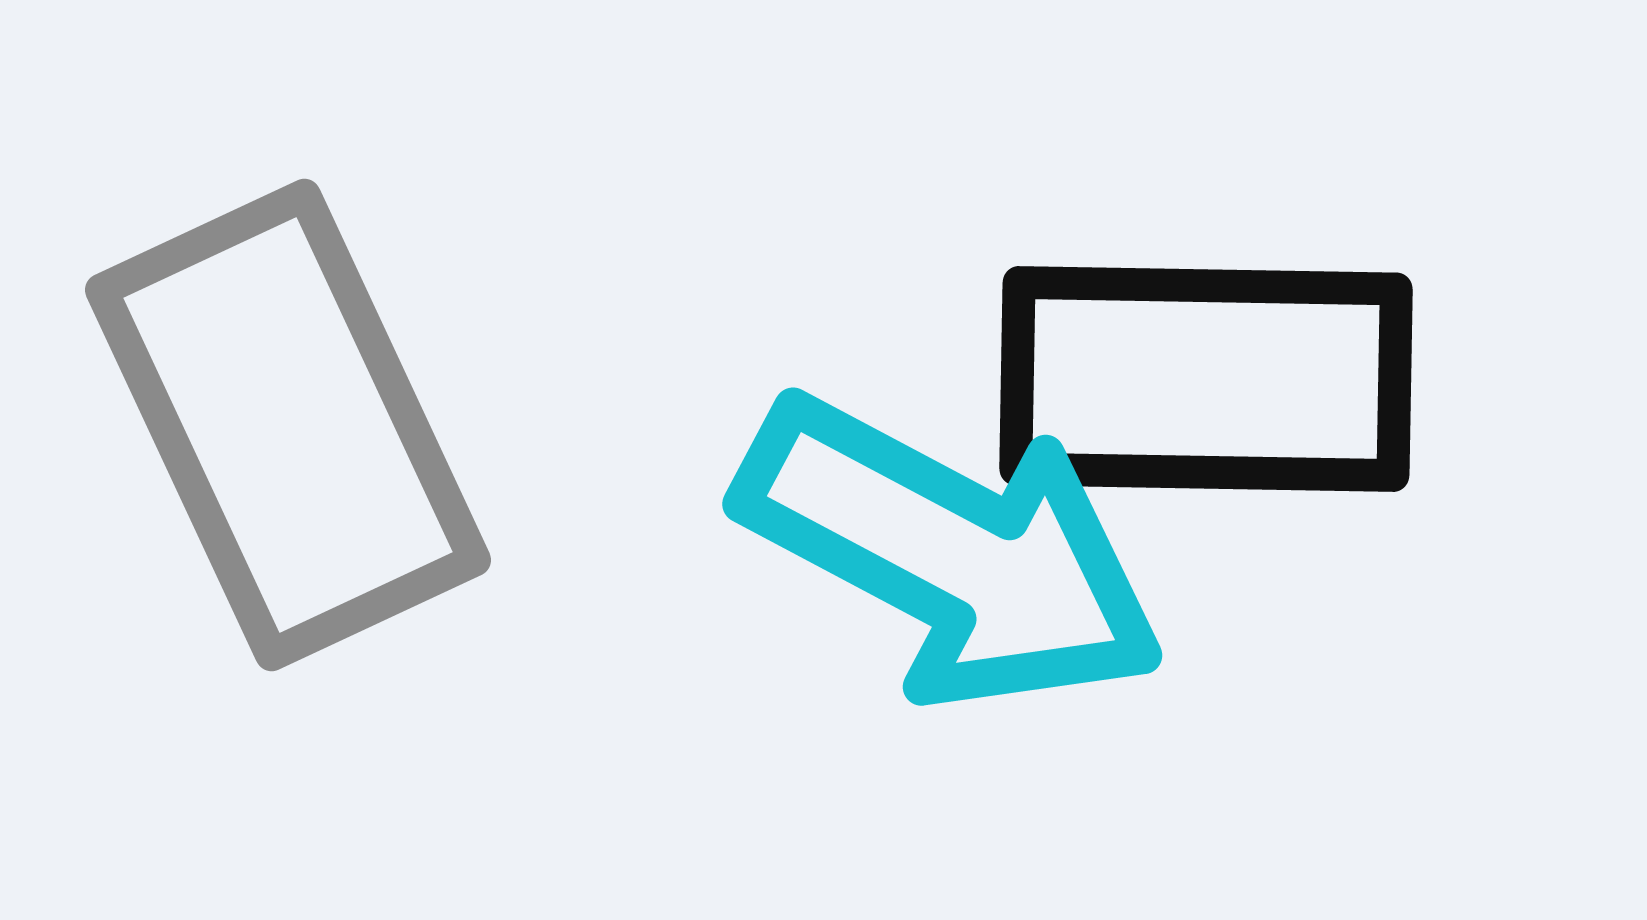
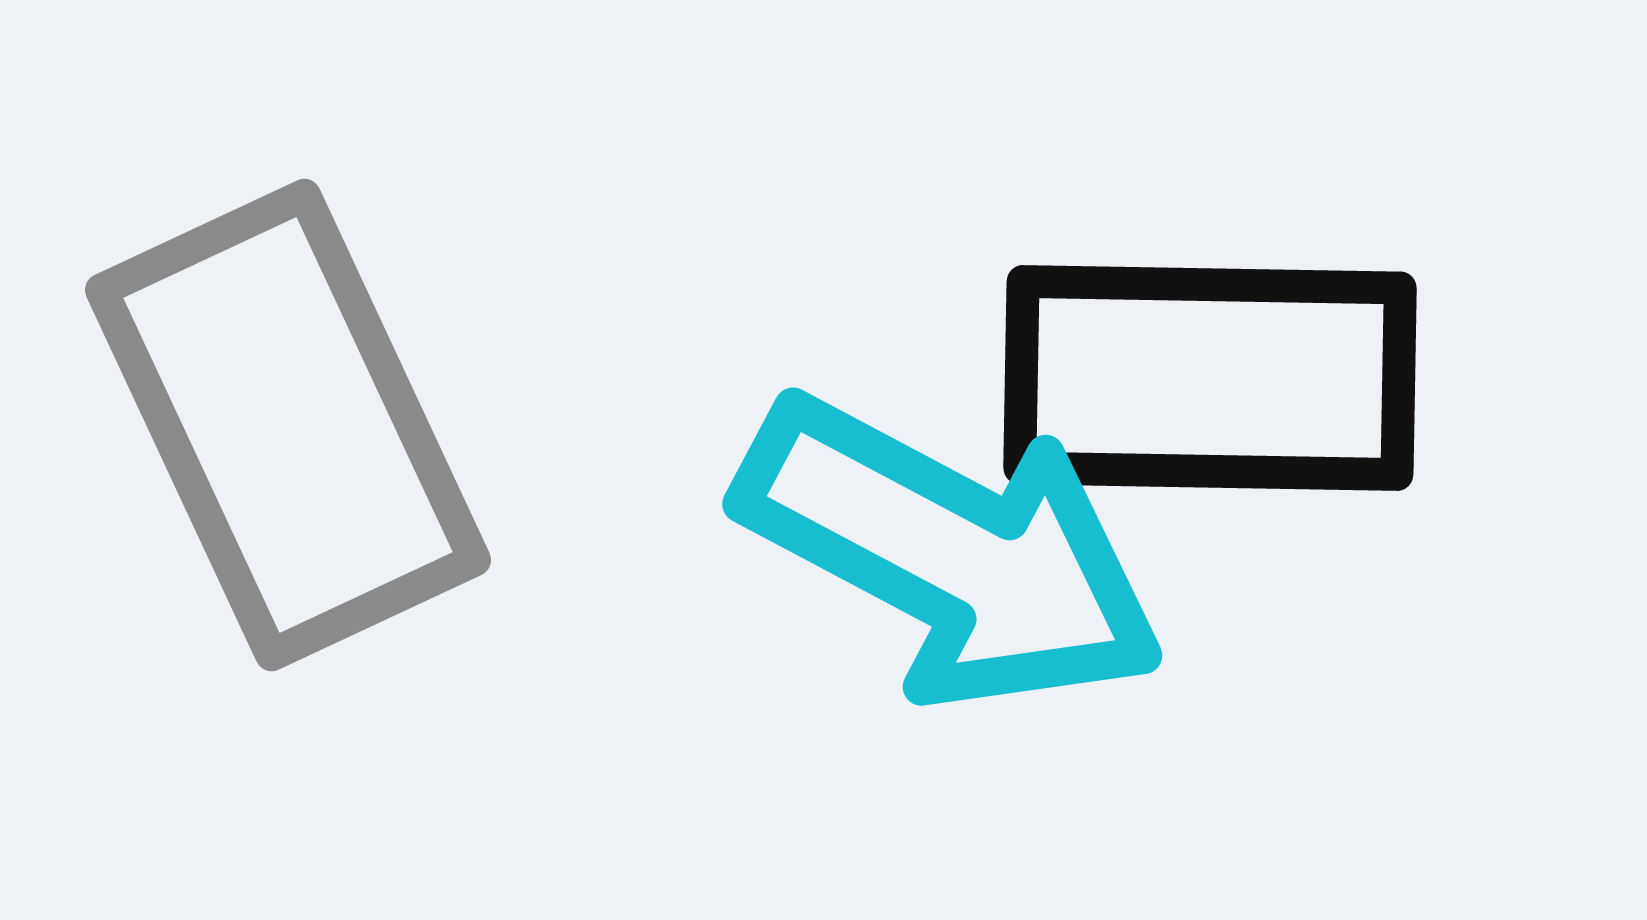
black rectangle: moved 4 px right, 1 px up
